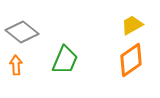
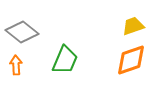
yellow trapezoid: moved 1 px right, 1 px down; rotated 10 degrees clockwise
orange diamond: rotated 16 degrees clockwise
